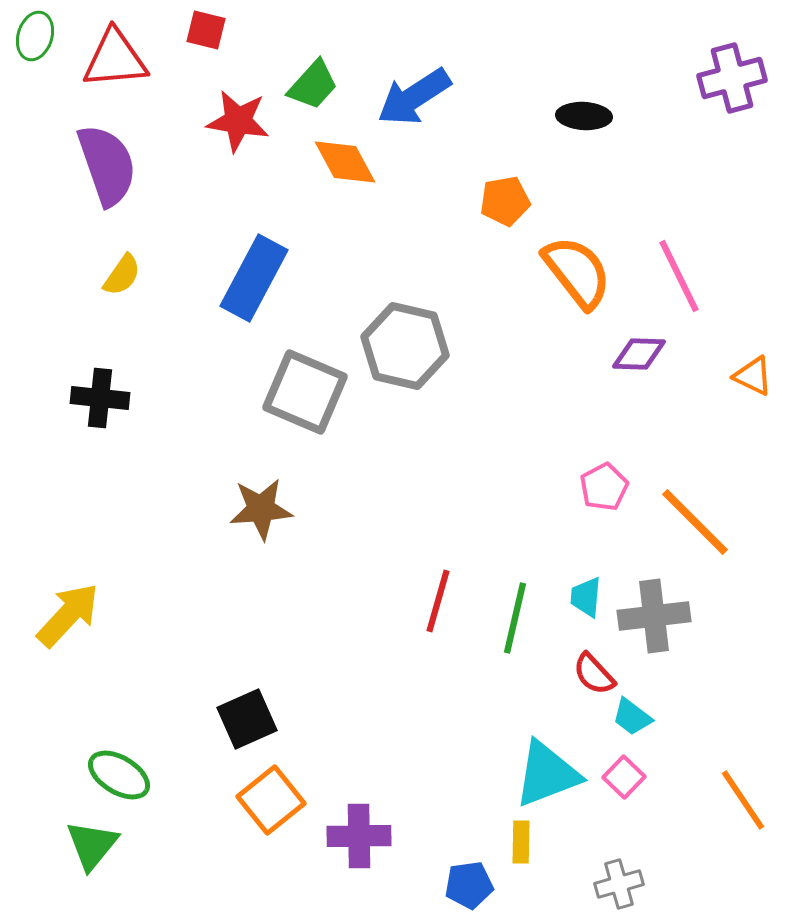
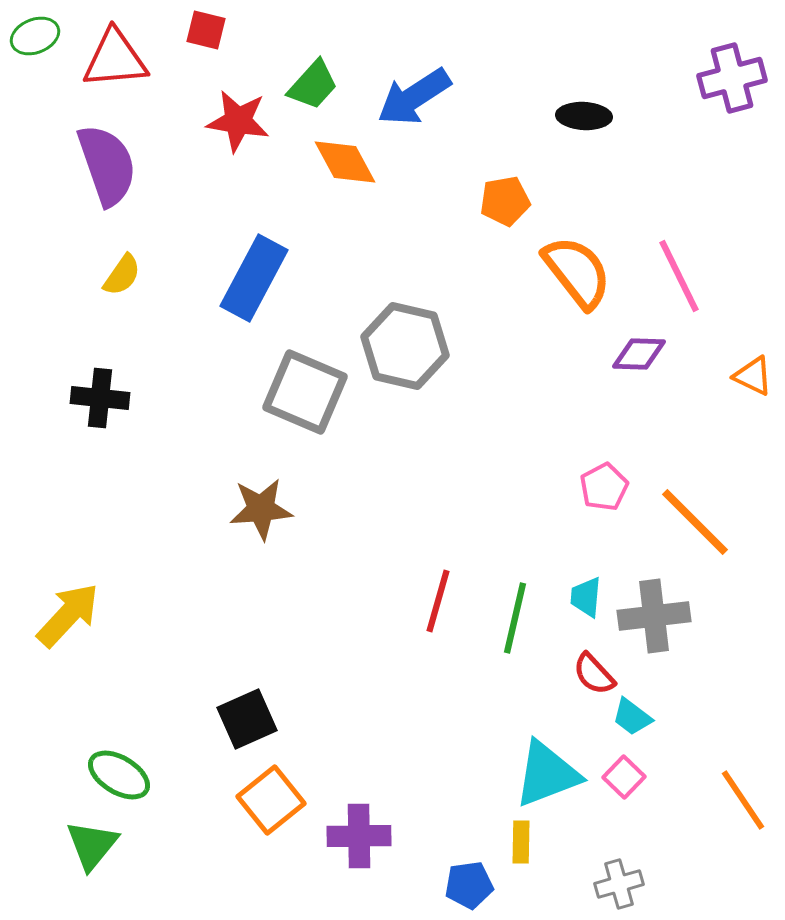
green ellipse at (35, 36): rotated 51 degrees clockwise
